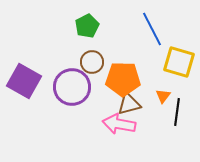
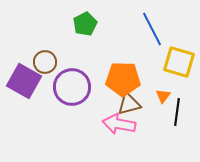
green pentagon: moved 2 px left, 2 px up
brown circle: moved 47 px left
